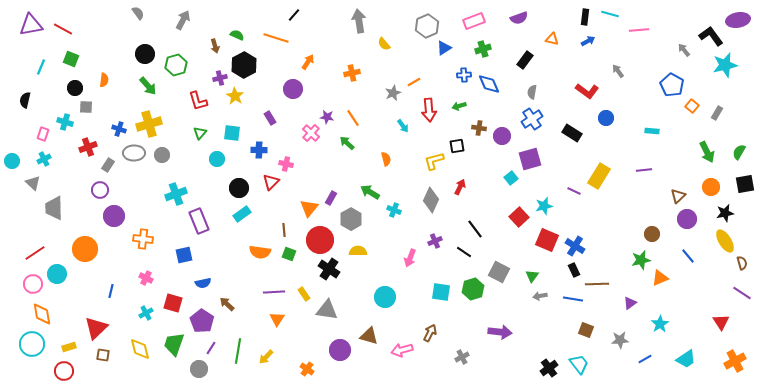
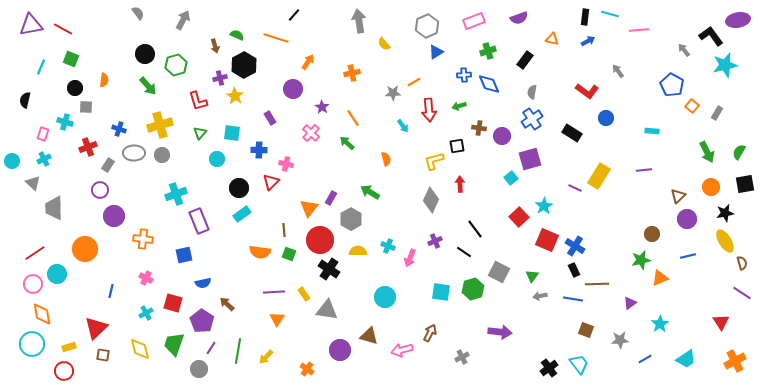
blue triangle at (444, 48): moved 8 px left, 4 px down
green cross at (483, 49): moved 5 px right, 2 px down
gray star at (393, 93): rotated 21 degrees clockwise
purple star at (327, 117): moved 5 px left, 10 px up; rotated 24 degrees clockwise
yellow cross at (149, 124): moved 11 px right, 1 px down
red arrow at (460, 187): moved 3 px up; rotated 28 degrees counterclockwise
purple line at (574, 191): moved 1 px right, 3 px up
cyan star at (544, 206): rotated 18 degrees counterclockwise
cyan cross at (394, 210): moved 6 px left, 36 px down
blue line at (688, 256): rotated 63 degrees counterclockwise
